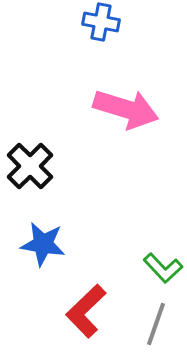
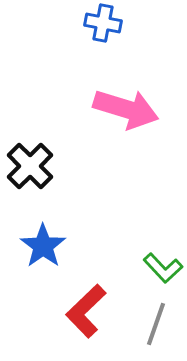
blue cross: moved 2 px right, 1 px down
blue star: moved 2 px down; rotated 27 degrees clockwise
